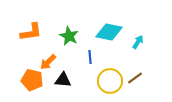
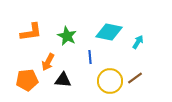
green star: moved 2 px left
orange arrow: rotated 18 degrees counterclockwise
orange pentagon: moved 5 px left; rotated 20 degrees counterclockwise
